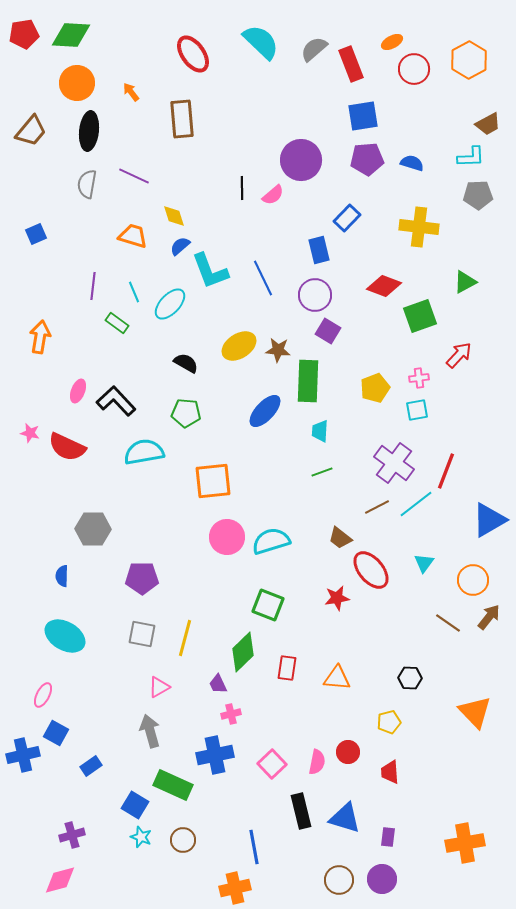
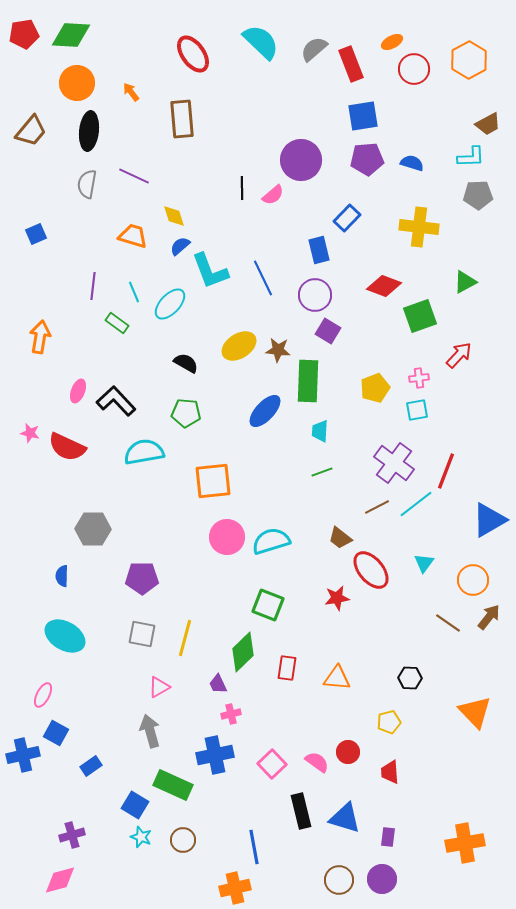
pink semicircle at (317, 762): rotated 65 degrees counterclockwise
